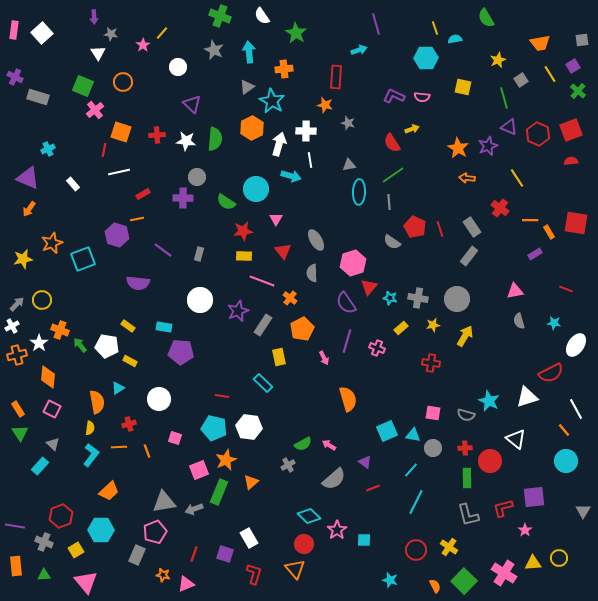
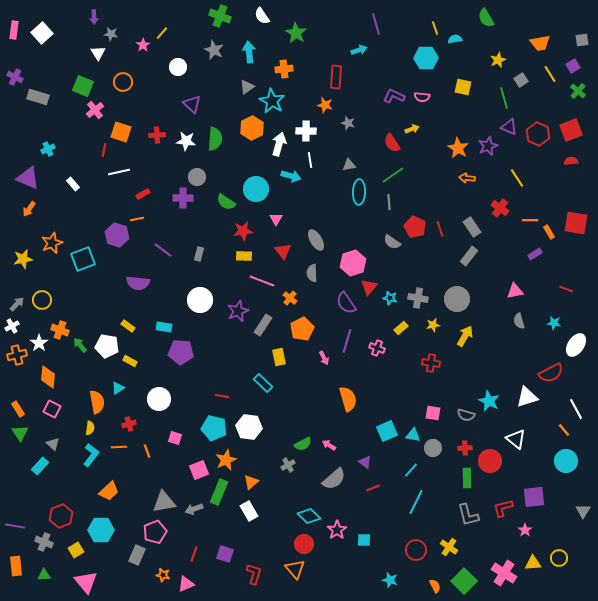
white rectangle at (249, 538): moved 27 px up
